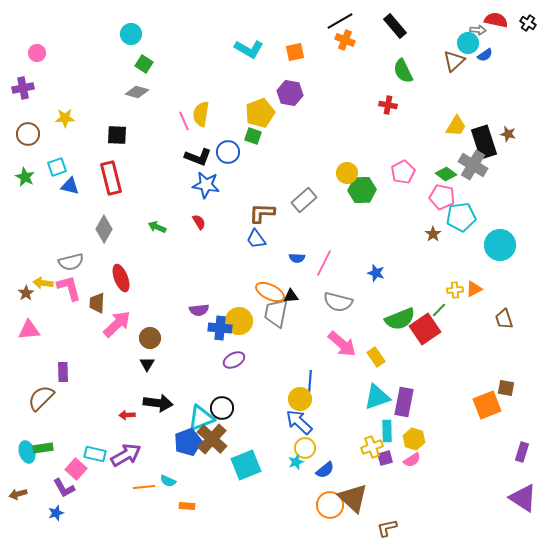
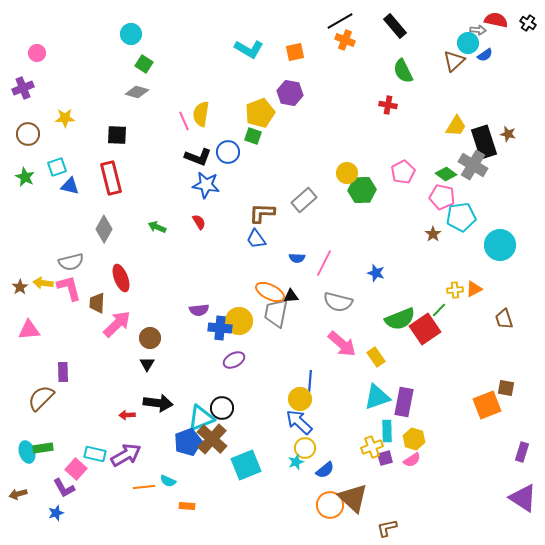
purple cross at (23, 88): rotated 10 degrees counterclockwise
brown star at (26, 293): moved 6 px left, 6 px up
